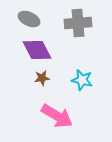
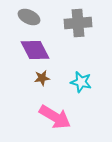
gray ellipse: moved 2 px up
purple diamond: moved 2 px left
cyan star: moved 1 px left, 2 px down
pink arrow: moved 2 px left, 1 px down
